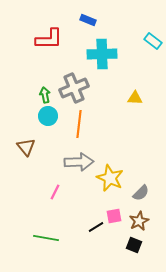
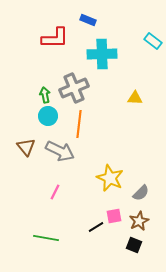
red L-shape: moved 6 px right, 1 px up
gray arrow: moved 19 px left, 11 px up; rotated 28 degrees clockwise
